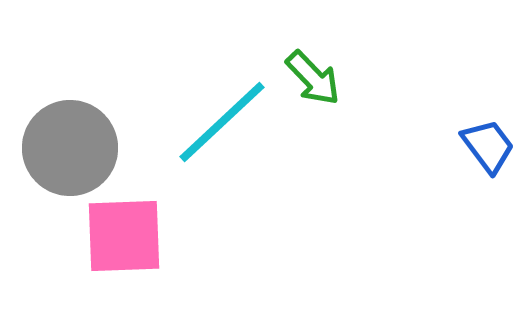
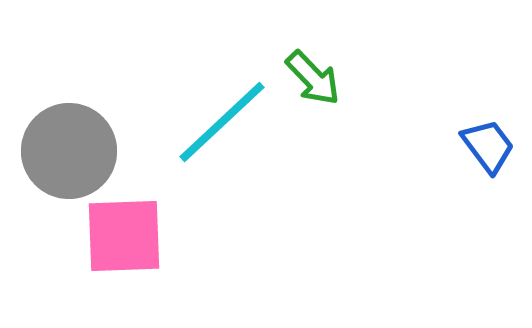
gray circle: moved 1 px left, 3 px down
